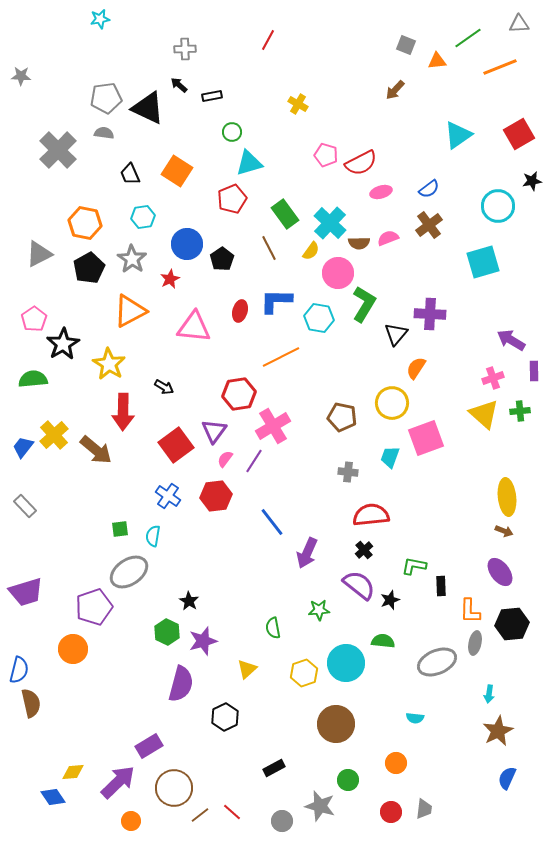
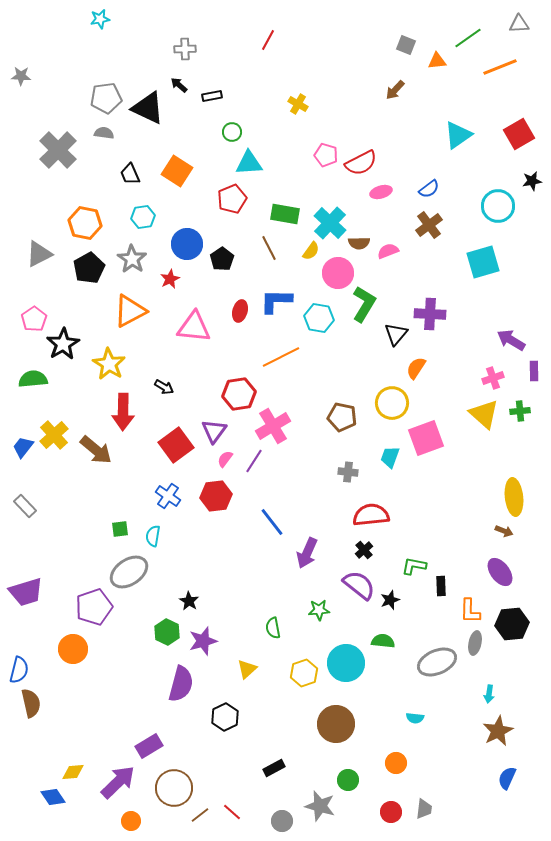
cyan triangle at (249, 163): rotated 12 degrees clockwise
green rectangle at (285, 214): rotated 44 degrees counterclockwise
pink semicircle at (388, 238): moved 13 px down
yellow ellipse at (507, 497): moved 7 px right
